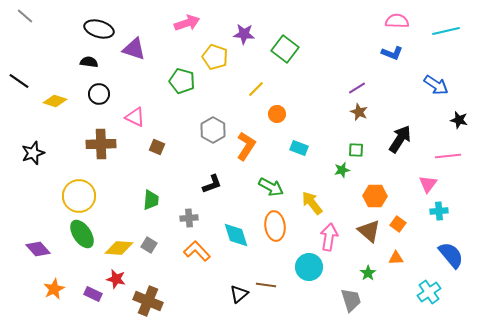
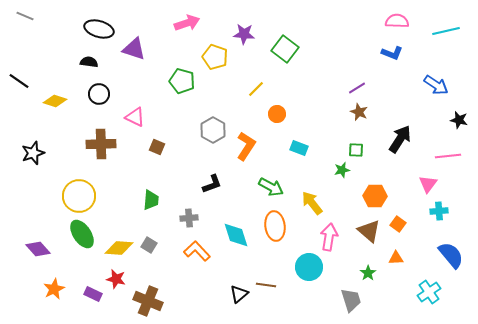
gray line at (25, 16): rotated 18 degrees counterclockwise
